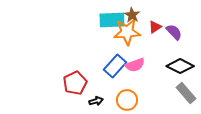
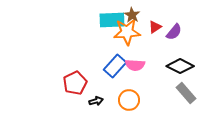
purple semicircle: rotated 84 degrees clockwise
pink semicircle: rotated 24 degrees clockwise
orange circle: moved 2 px right
